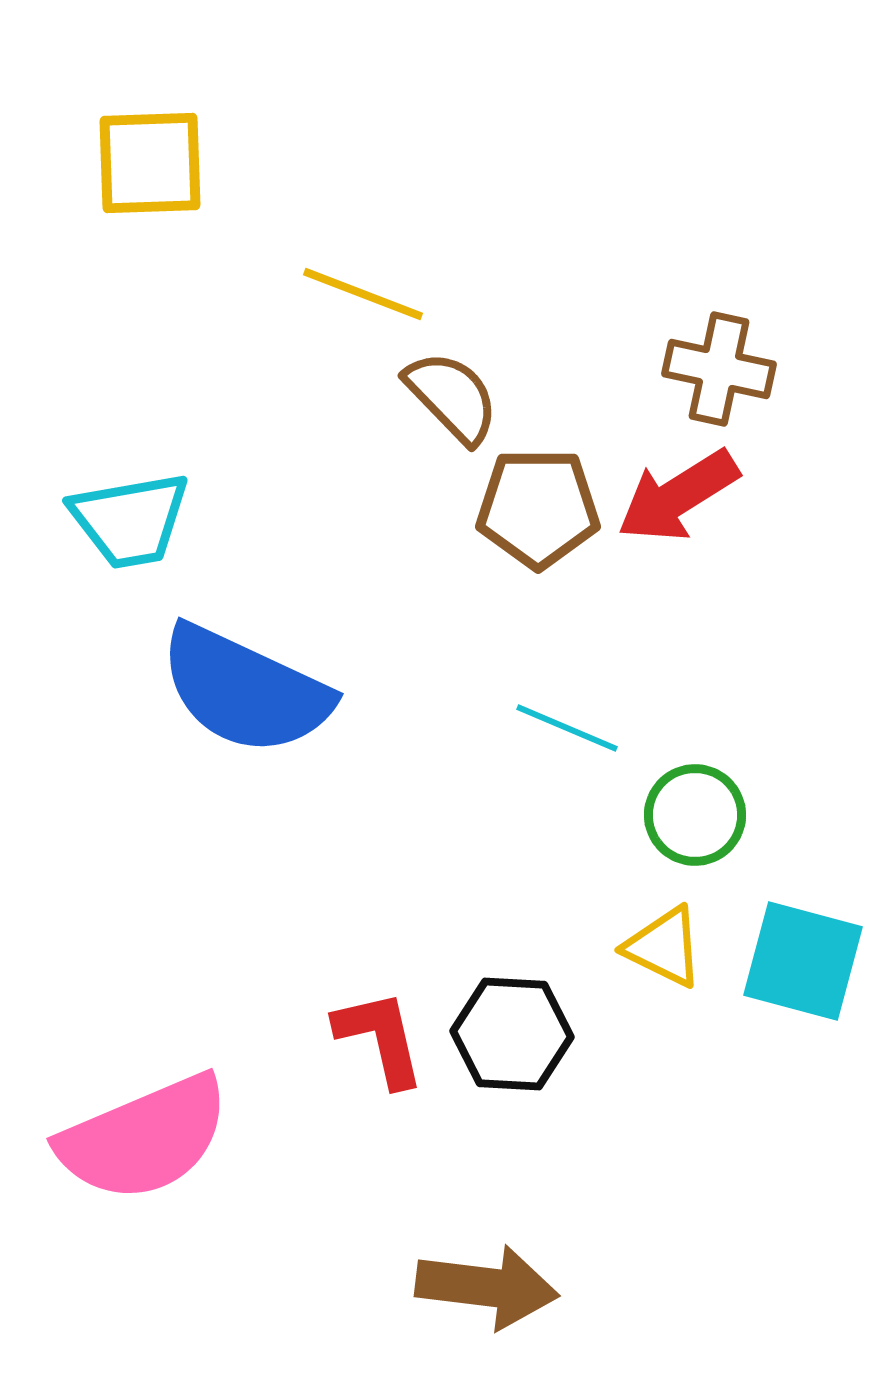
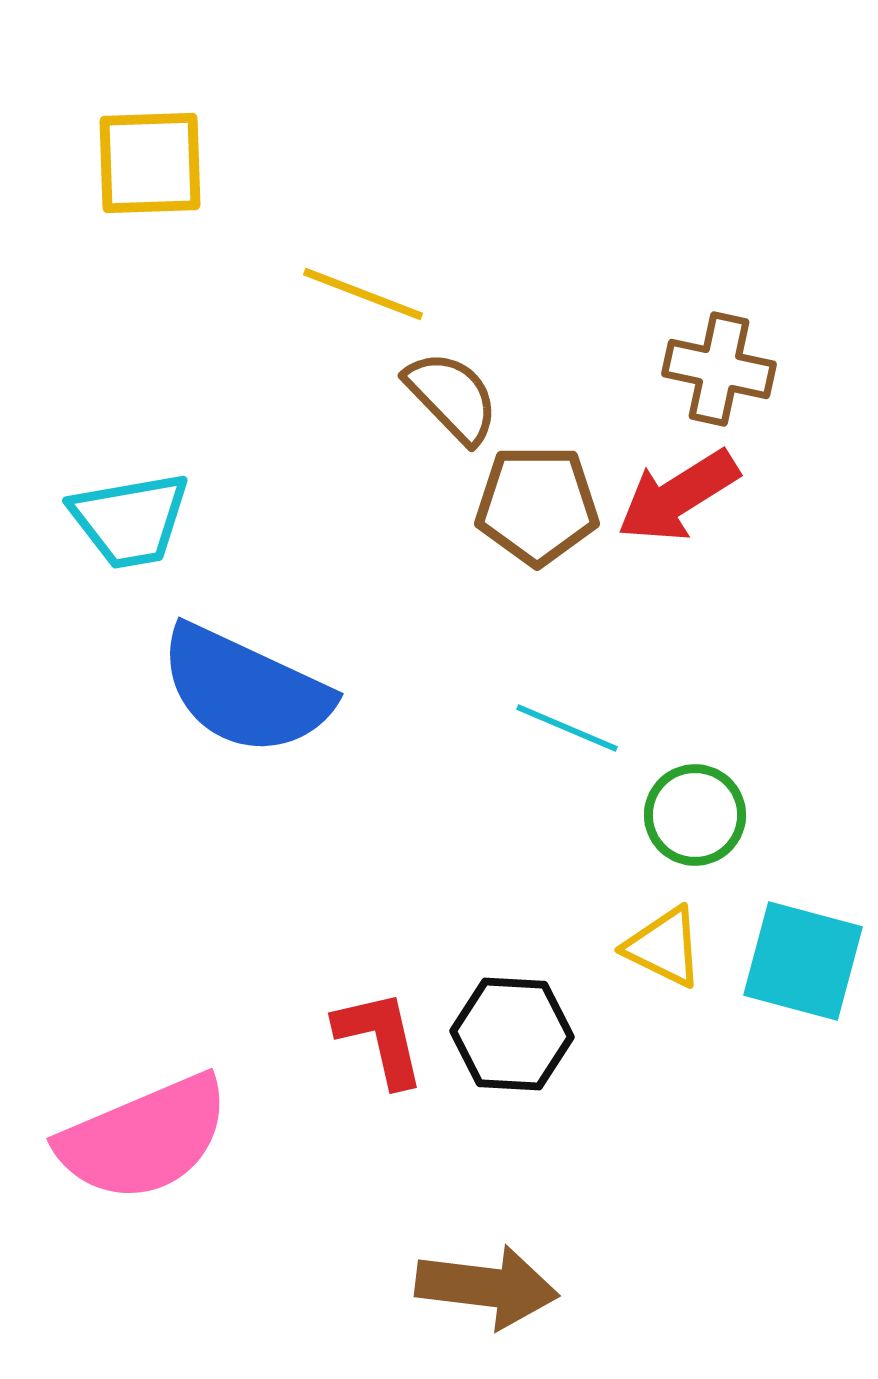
brown pentagon: moved 1 px left, 3 px up
